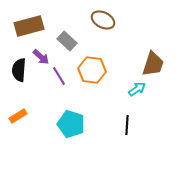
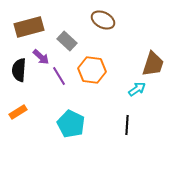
brown rectangle: moved 1 px down
orange rectangle: moved 4 px up
cyan pentagon: rotated 8 degrees clockwise
